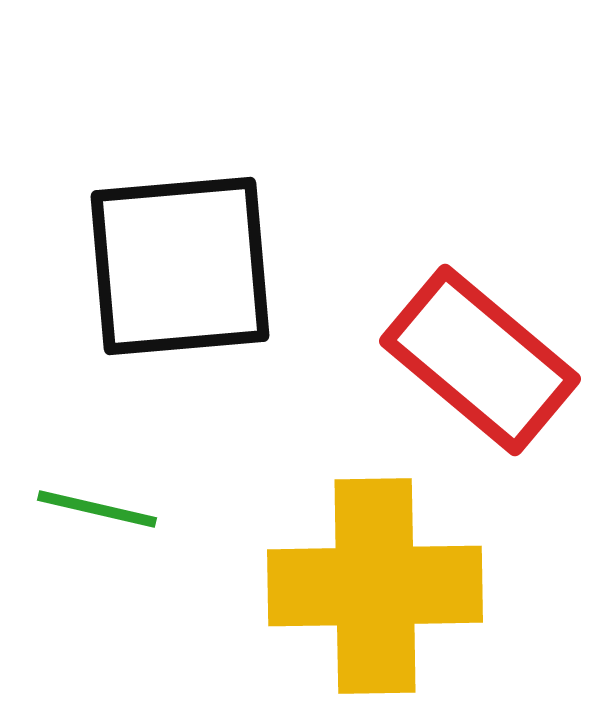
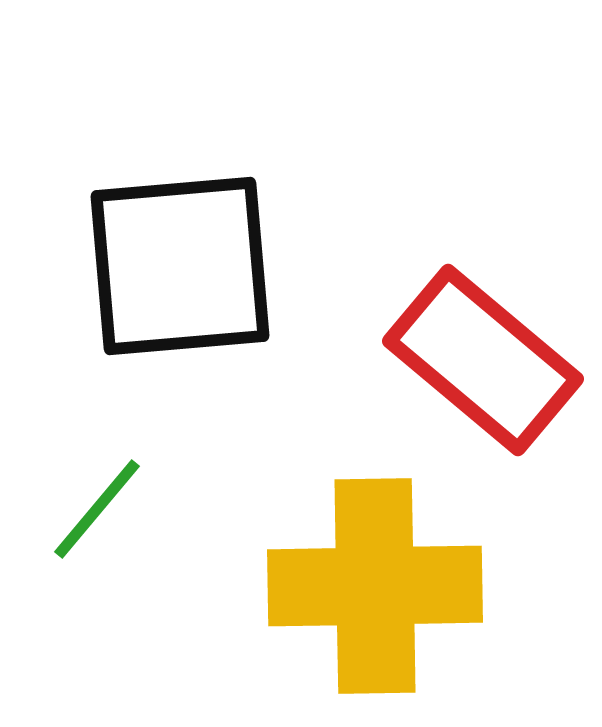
red rectangle: moved 3 px right
green line: rotated 63 degrees counterclockwise
